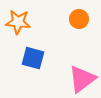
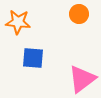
orange circle: moved 5 px up
blue square: rotated 10 degrees counterclockwise
